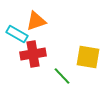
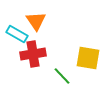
orange triangle: rotated 45 degrees counterclockwise
yellow square: moved 1 px down
